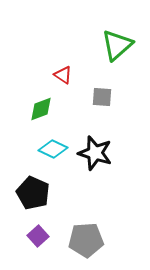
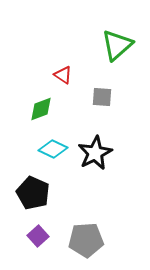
black star: rotated 28 degrees clockwise
